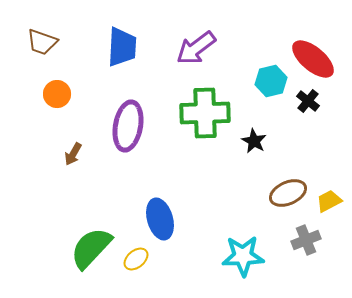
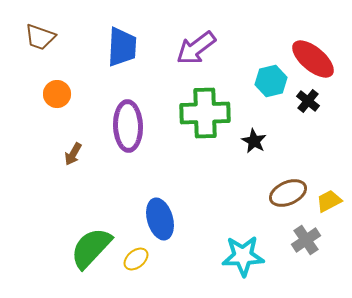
brown trapezoid: moved 2 px left, 5 px up
purple ellipse: rotated 12 degrees counterclockwise
gray cross: rotated 12 degrees counterclockwise
